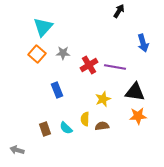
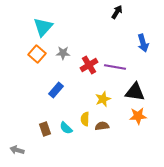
black arrow: moved 2 px left, 1 px down
blue rectangle: moved 1 px left; rotated 63 degrees clockwise
